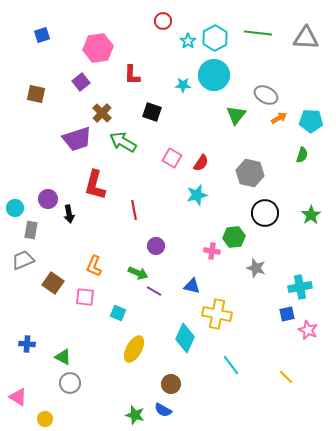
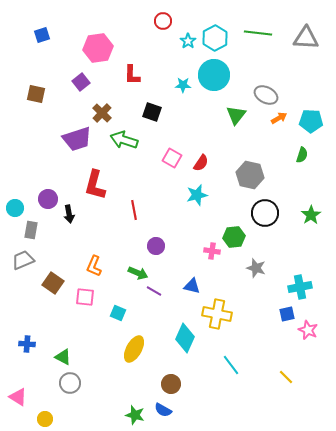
green arrow at (123, 142): moved 1 px right, 2 px up; rotated 12 degrees counterclockwise
gray hexagon at (250, 173): moved 2 px down
